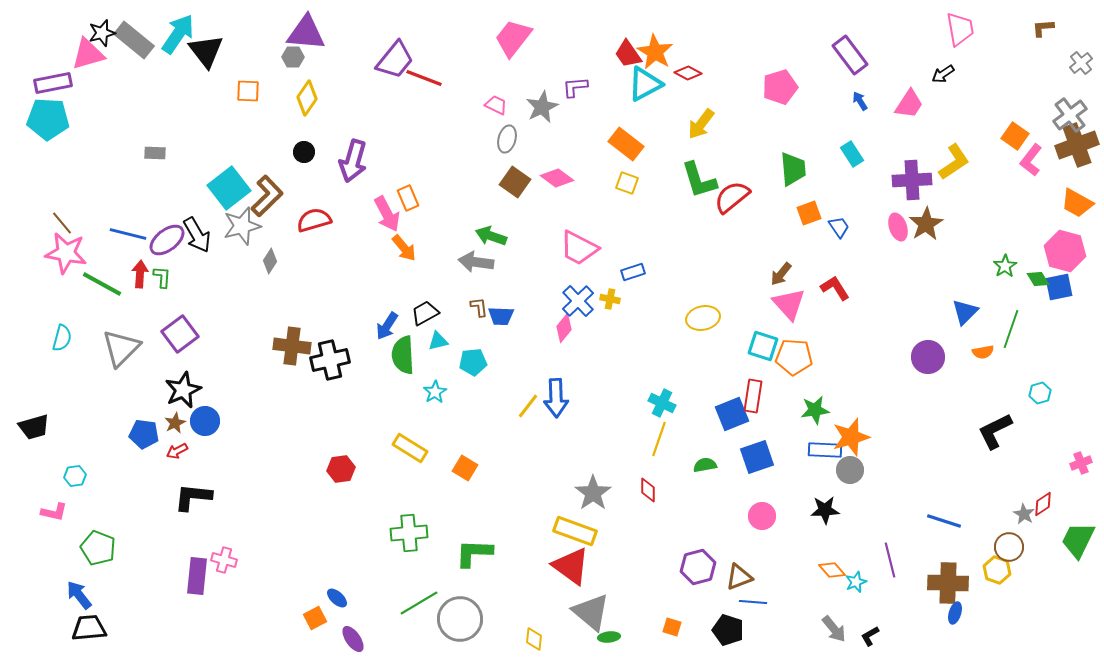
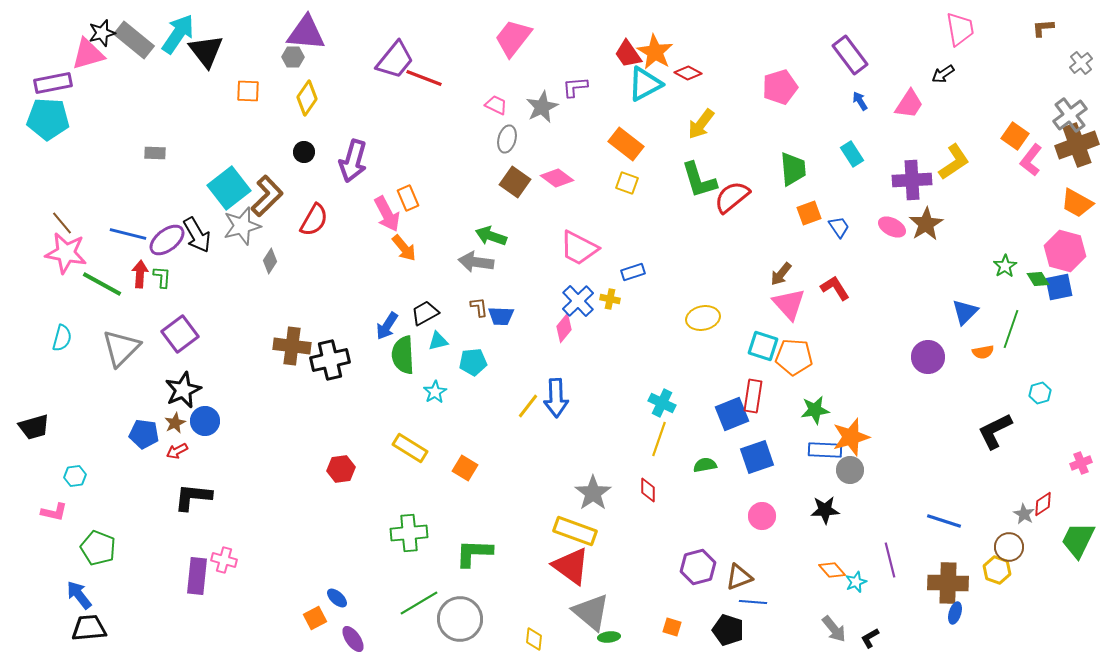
red semicircle at (314, 220): rotated 136 degrees clockwise
pink ellipse at (898, 227): moved 6 px left; rotated 44 degrees counterclockwise
black L-shape at (870, 636): moved 2 px down
